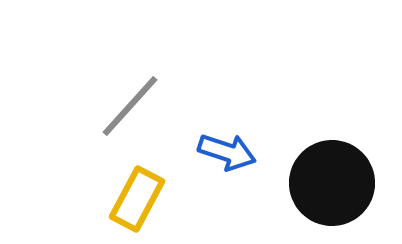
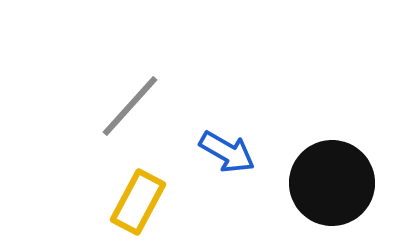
blue arrow: rotated 12 degrees clockwise
yellow rectangle: moved 1 px right, 3 px down
